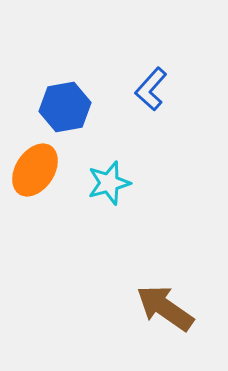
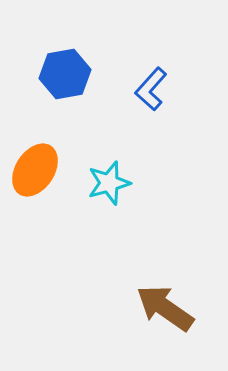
blue hexagon: moved 33 px up
